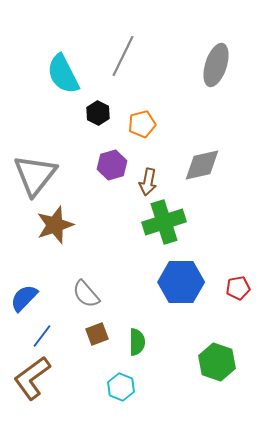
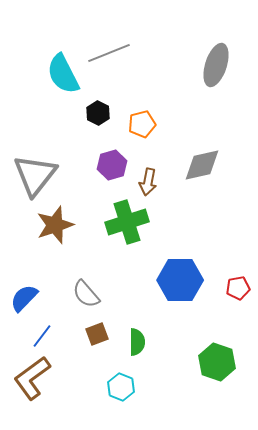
gray line: moved 14 px left, 3 px up; rotated 42 degrees clockwise
green cross: moved 37 px left
blue hexagon: moved 1 px left, 2 px up
